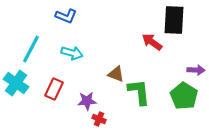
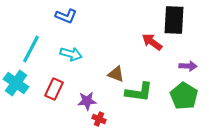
cyan arrow: moved 1 px left, 1 px down
purple arrow: moved 8 px left, 4 px up
green L-shape: rotated 104 degrees clockwise
